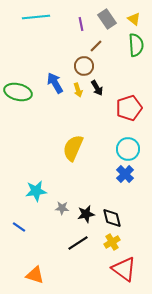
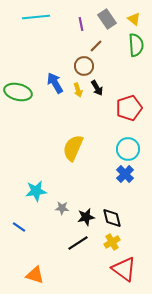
black star: moved 3 px down
